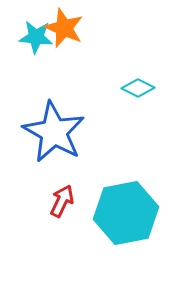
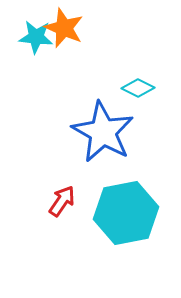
blue star: moved 49 px right
red arrow: rotated 8 degrees clockwise
